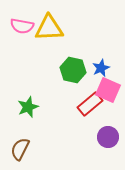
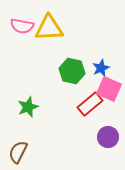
green hexagon: moved 1 px left, 1 px down
pink square: moved 1 px right, 1 px up
brown semicircle: moved 2 px left, 3 px down
